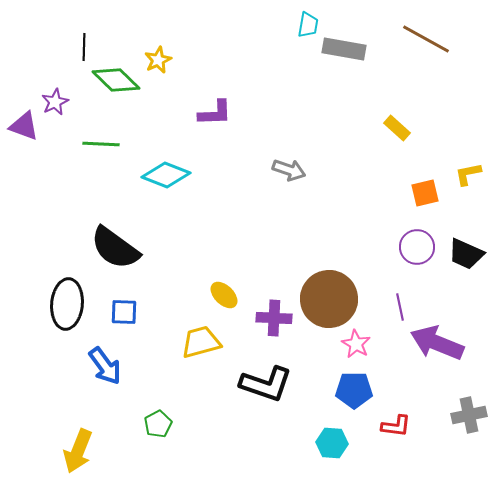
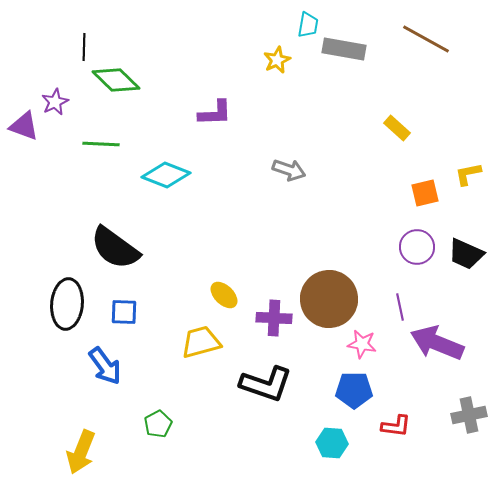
yellow star: moved 119 px right
pink star: moved 6 px right; rotated 20 degrees counterclockwise
yellow arrow: moved 3 px right, 1 px down
